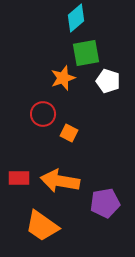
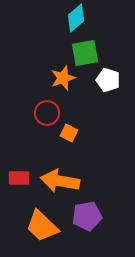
green square: moved 1 px left
white pentagon: moved 1 px up
red circle: moved 4 px right, 1 px up
purple pentagon: moved 18 px left, 13 px down
orange trapezoid: rotated 9 degrees clockwise
